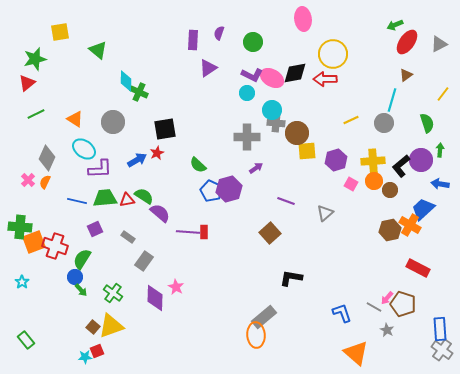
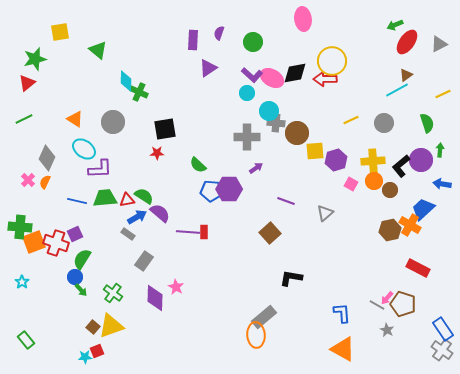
yellow circle at (333, 54): moved 1 px left, 7 px down
purple L-shape at (252, 75): rotated 15 degrees clockwise
yellow line at (443, 94): rotated 28 degrees clockwise
cyan line at (392, 100): moved 5 px right, 10 px up; rotated 45 degrees clockwise
cyan circle at (272, 110): moved 3 px left, 1 px down
green line at (36, 114): moved 12 px left, 5 px down
yellow square at (307, 151): moved 8 px right
red star at (157, 153): rotated 24 degrees clockwise
blue arrow at (137, 160): moved 57 px down
blue arrow at (440, 184): moved 2 px right
purple hexagon at (229, 189): rotated 15 degrees clockwise
blue pentagon at (211, 191): rotated 20 degrees counterclockwise
purple square at (95, 229): moved 20 px left, 5 px down
gray rectangle at (128, 237): moved 3 px up
red cross at (55, 246): moved 1 px right, 3 px up
gray line at (374, 307): moved 3 px right, 2 px up
blue L-shape at (342, 313): rotated 15 degrees clockwise
blue rectangle at (440, 329): moved 3 px right; rotated 30 degrees counterclockwise
orange triangle at (356, 353): moved 13 px left, 4 px up; rotated 12 degrees counterclockwise
